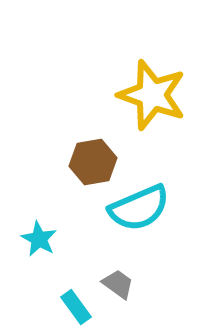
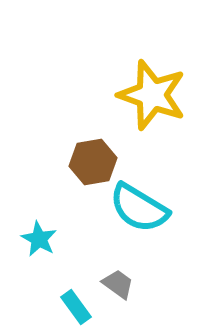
cyan semicircle: rotated 54 degrees clockwise
